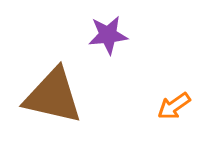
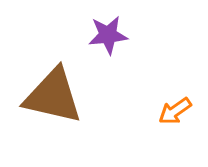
orange arrow: moved 1 px right, 5 px down
